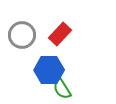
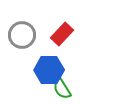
red rectangle: moved 2 px right
